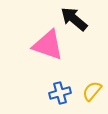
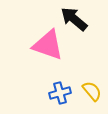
yellow semicircle: rotated 100 degrees clockwise
